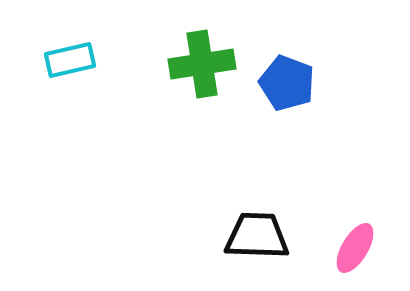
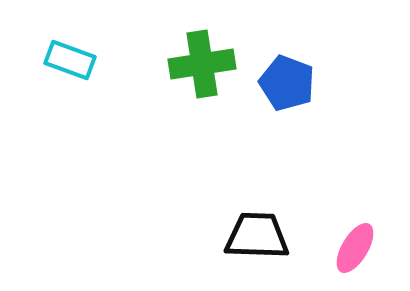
cyan rectangle: rotated 33 degrees clockwise
